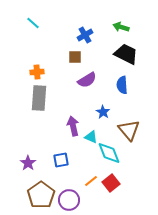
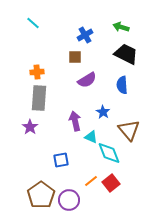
purple arrow: moved 2 px right, 5 px up
purple star: moved 2 px right, 36 px up
